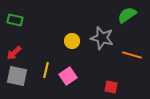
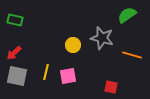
yellow circle: moved 1 px right, 4 px down
yellow line: moved 2 px down
pink square: rotated 24 degrees clockwise
